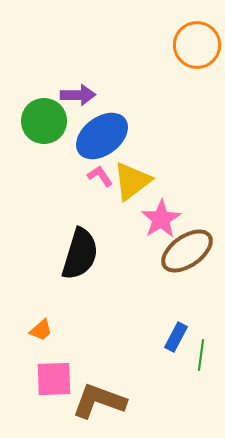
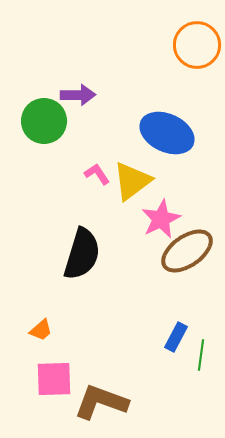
blue ellipse: moved 65 px right, 3 px up; rotated 62 degrees clockwise
pink L-shape: moved 3 px left, 2 px up
pink star: rotated 6 degrees clockwise
black semicircle: moved 2 px right
brown L-shape: moved 2 px right, 1 px down
